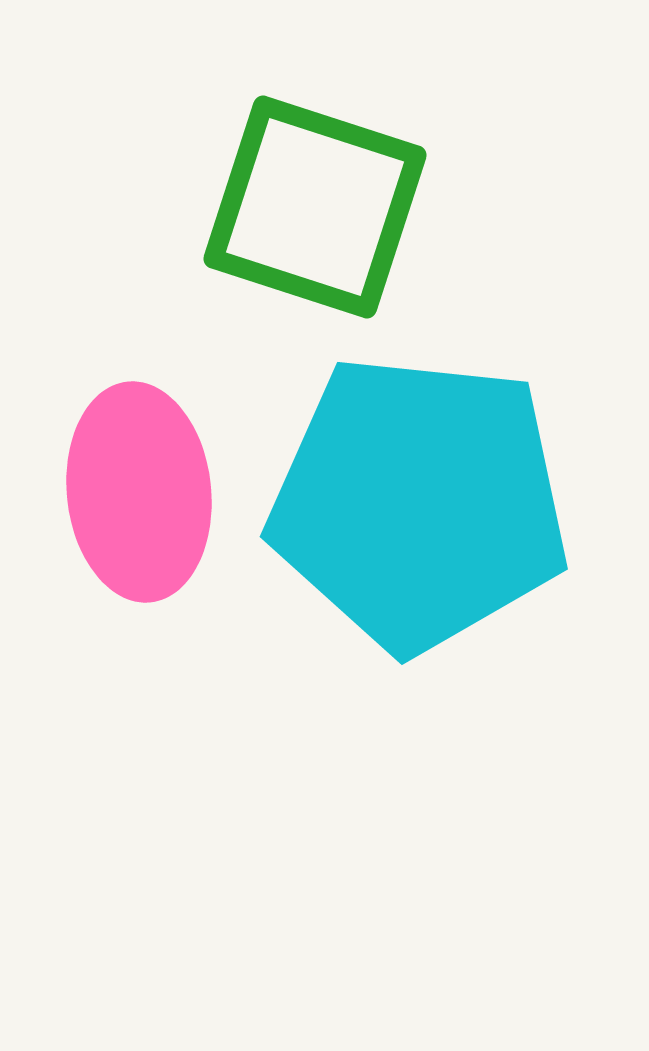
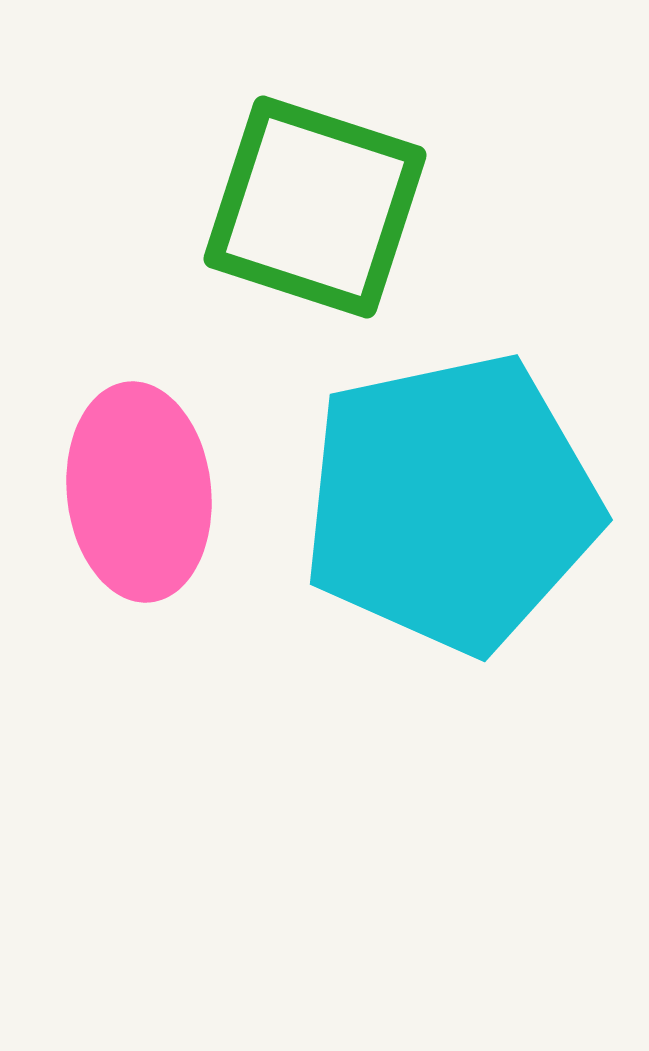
cyan pentagon: moved 32 px right; rotated 18 degrees counterclockwise
